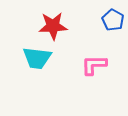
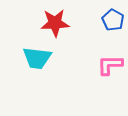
red star: moved 2 px right, 3 px up
pink L-shape: moved 16 px right
